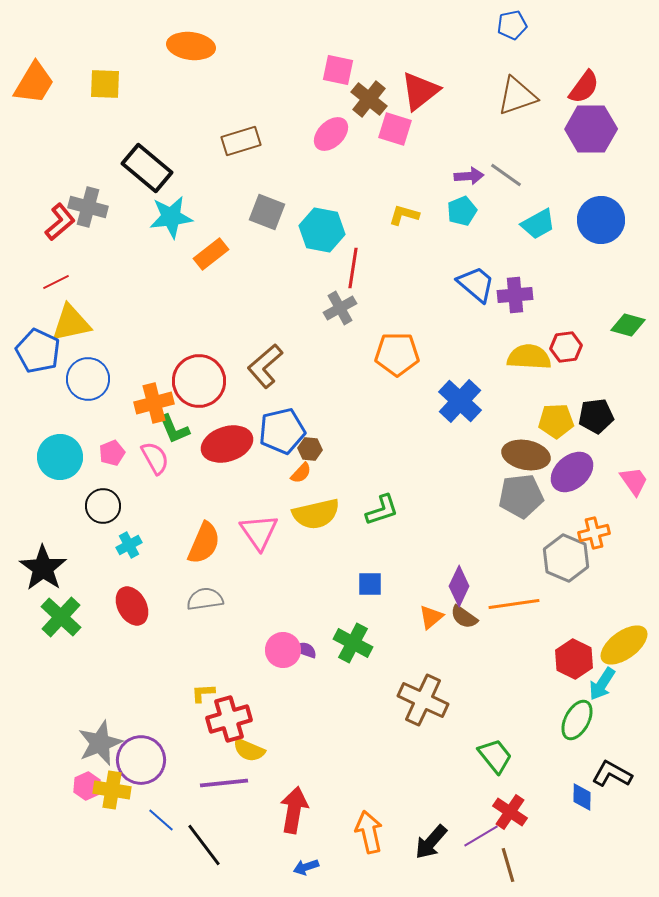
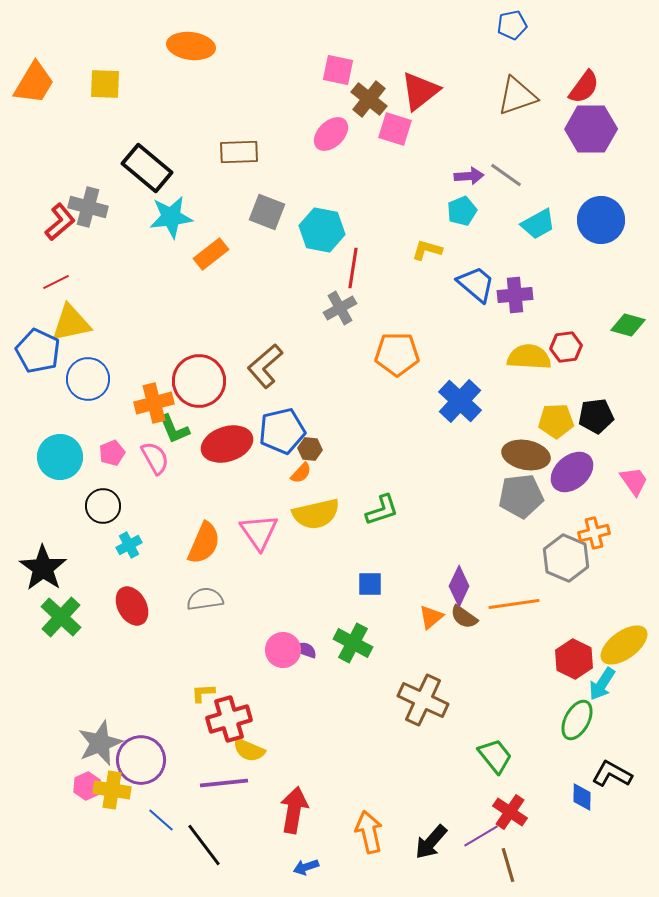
brown rectangle at (241, 141): moved 2 px left, 11 px down; rotated 15 degrees clockwise
yellow L-shape at (404, 215): moved 23 px right, 35 px down
